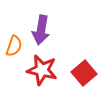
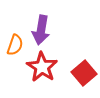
orange semicircle: moved 1 px right, 1 px up
red star: moved 3 px up; rotated 20 degrees clockwise
